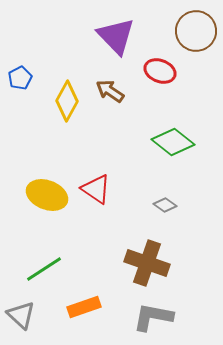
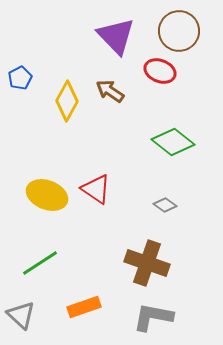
brown circle: moved 17 px left
green line: moved 4 px left, 6 px up
